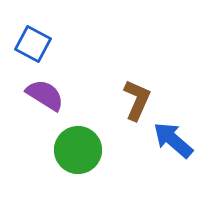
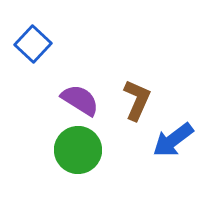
blue square: rotated 15 degrees clockwise
purple semicircle: moved 35 px right, 5 px down
blue arrow: rotated 78 degrees counterclockwise
